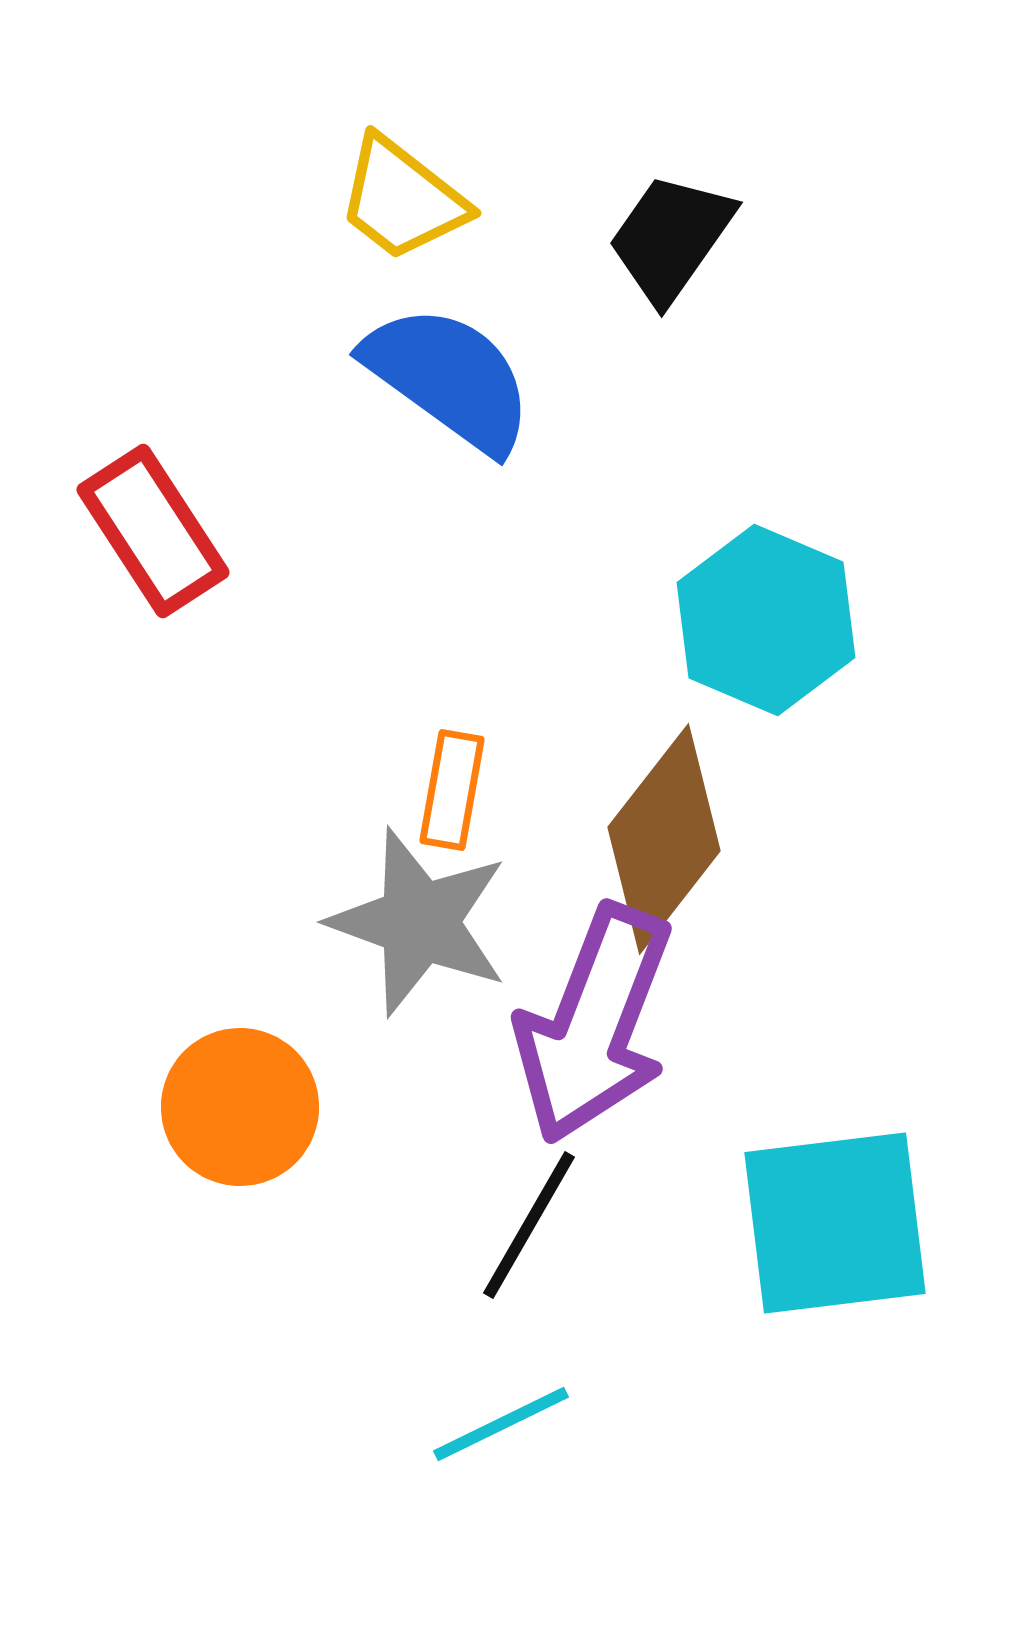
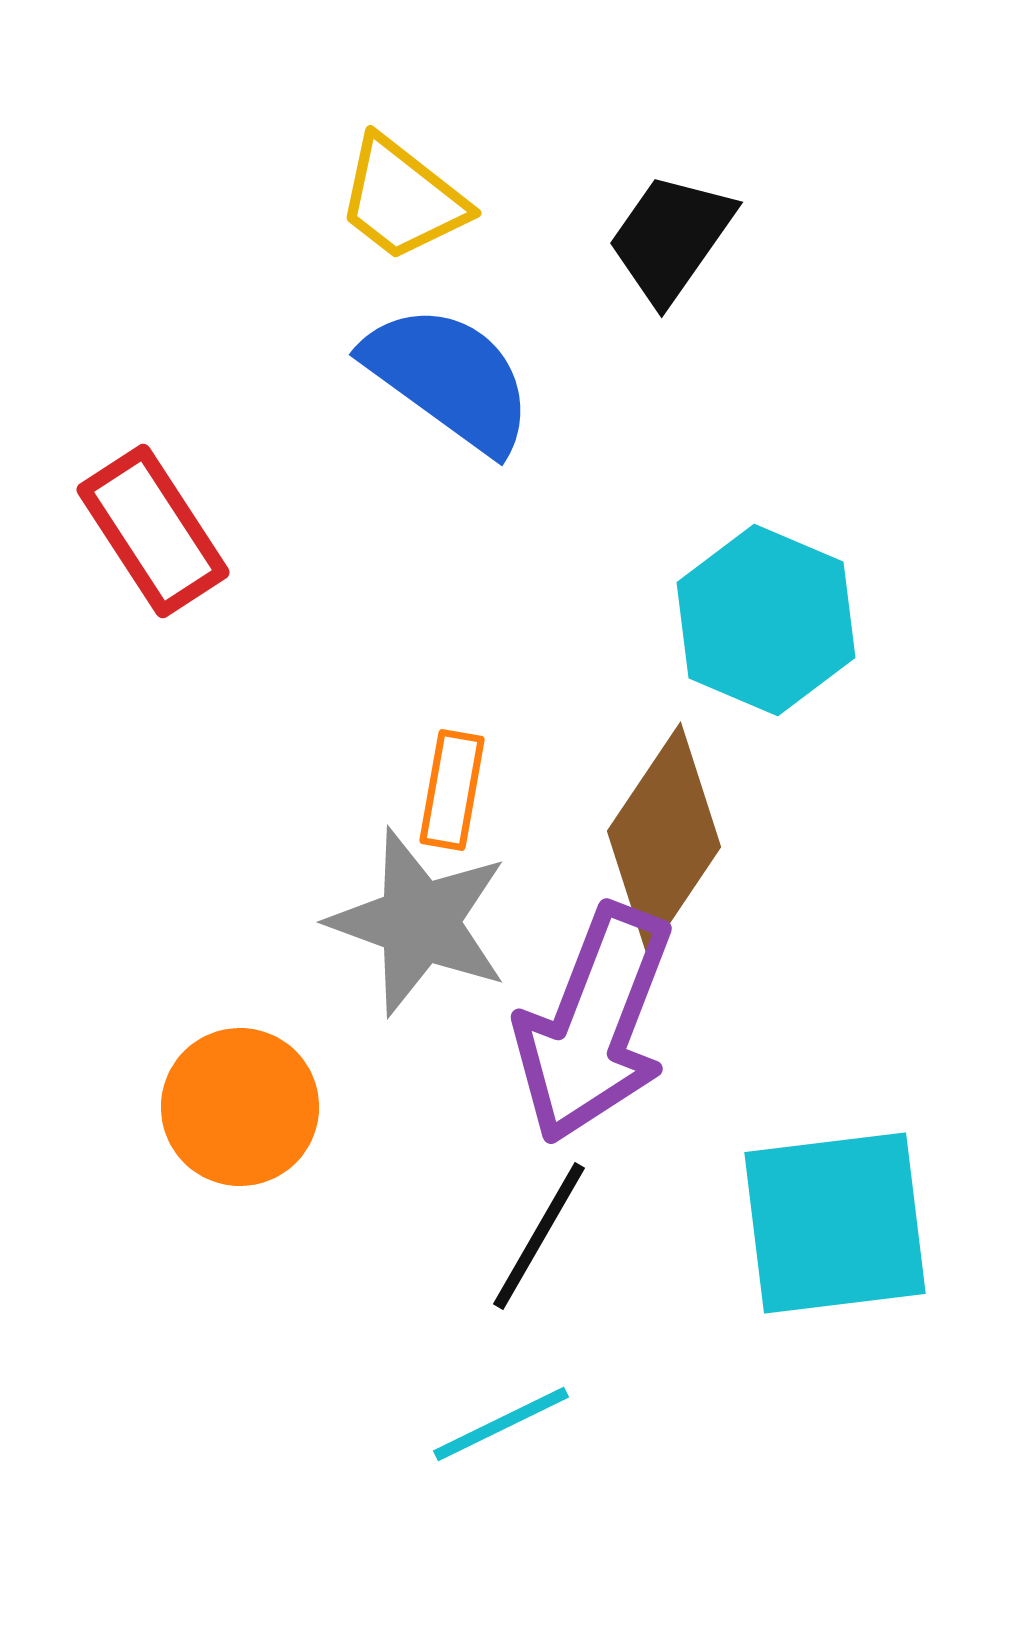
brown diamond: rotated 4 degrees counterclockwise
black line: moved 10 px right, 11 px down
